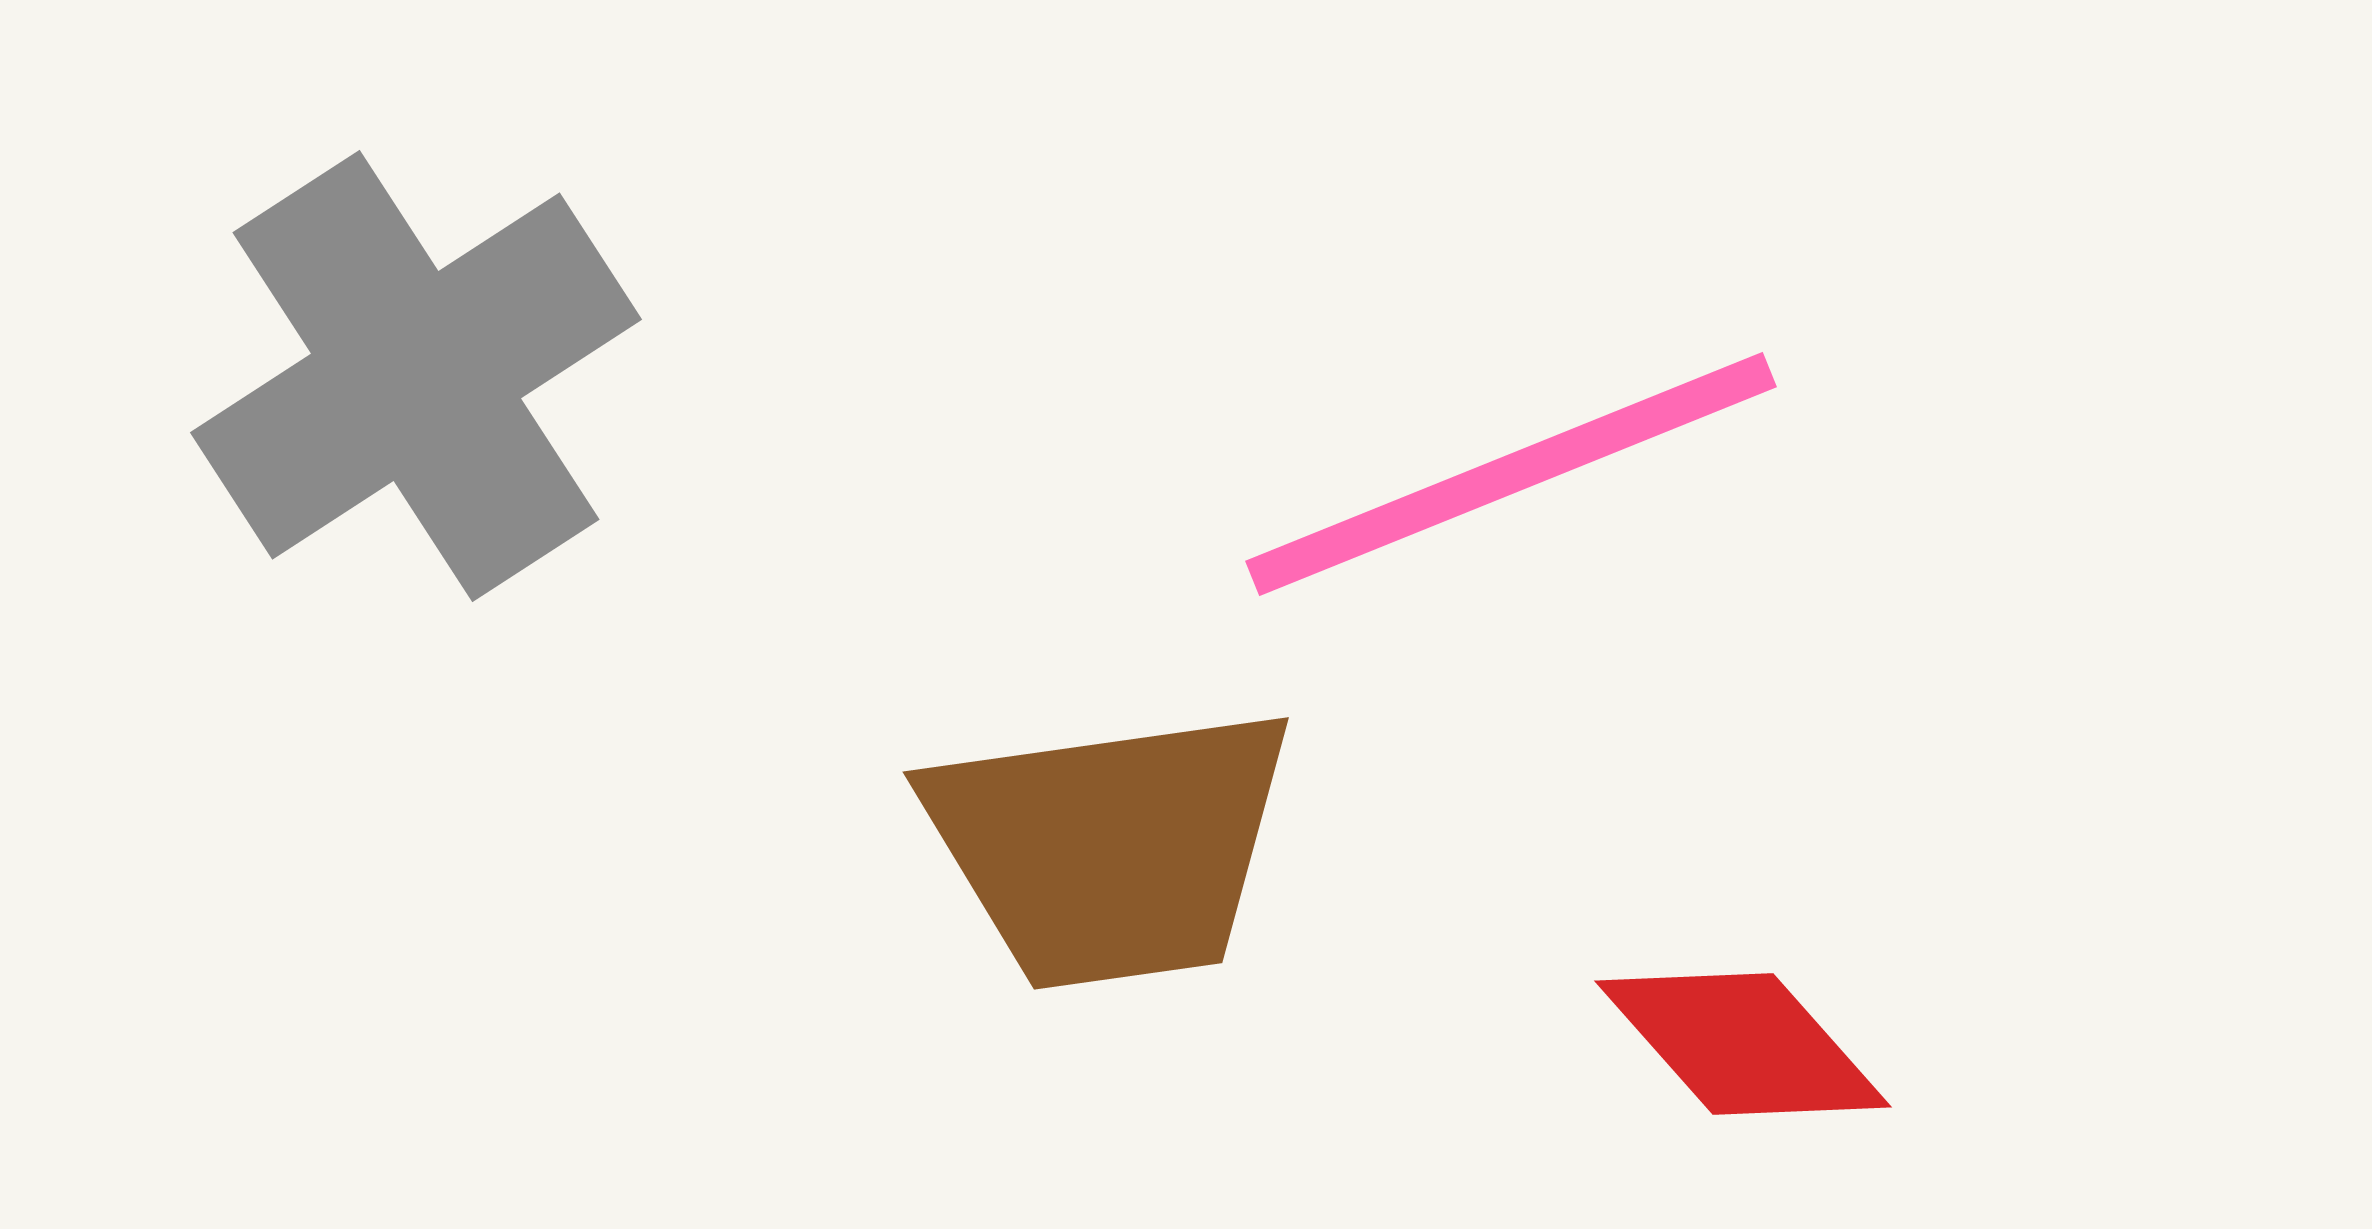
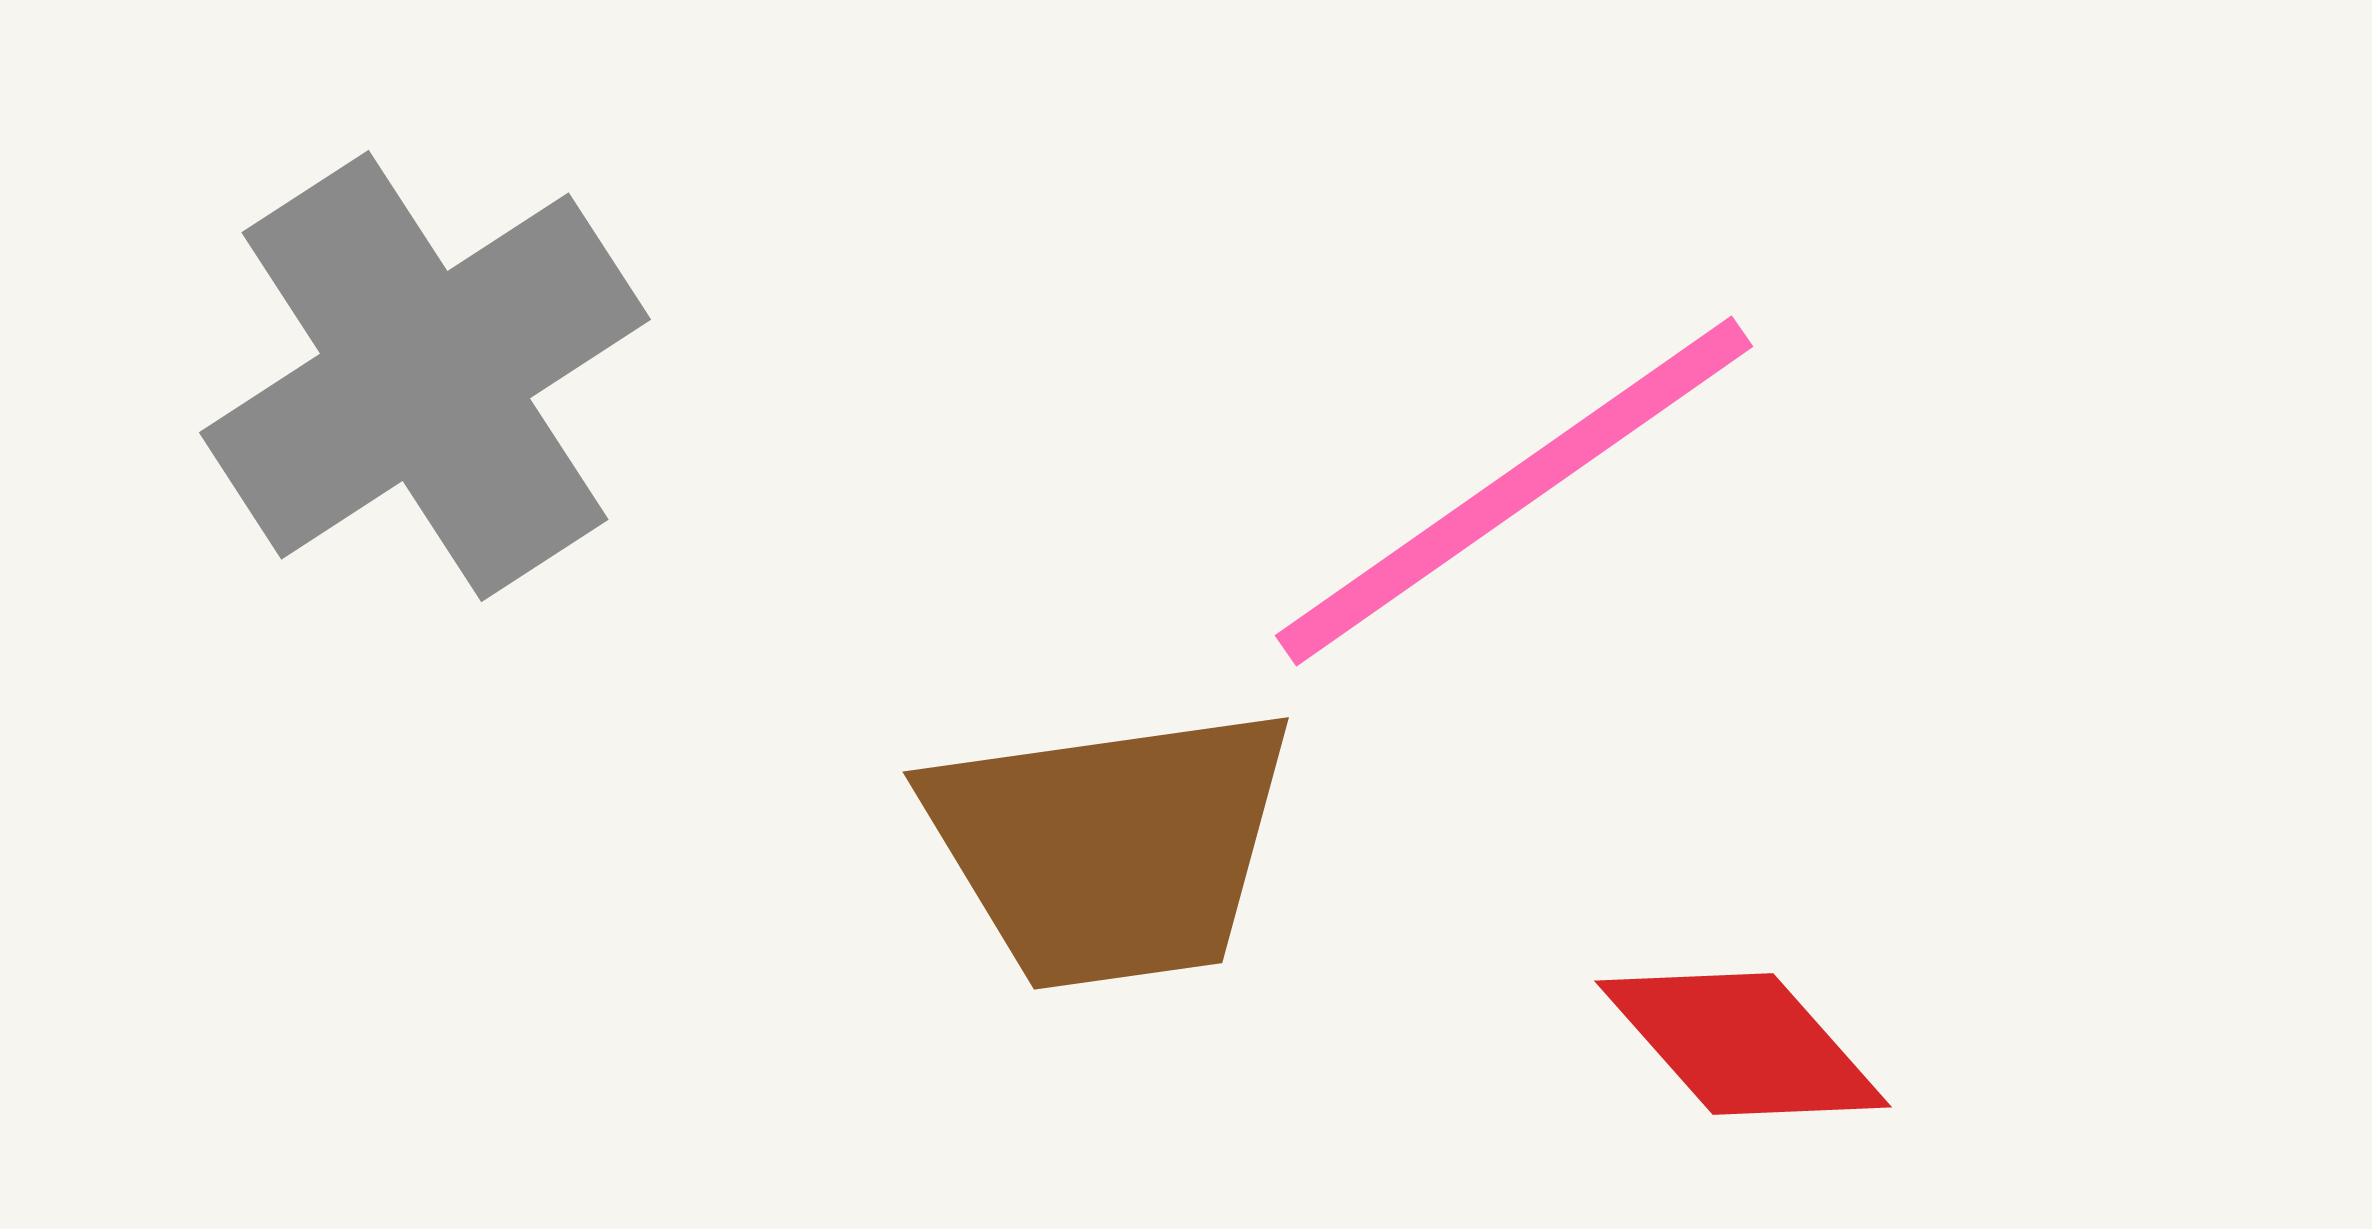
gray cross: moved 9 px right
pink line: moved 3 px right, 17 px down; rotated 13 degrees counterclockwise
